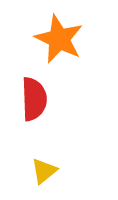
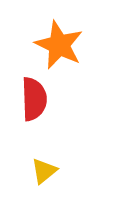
orange star: moved 6 px down
